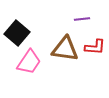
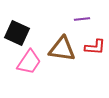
black square: rotated 15 degrees counterclockwise
brown triangle: moved 3 px left
